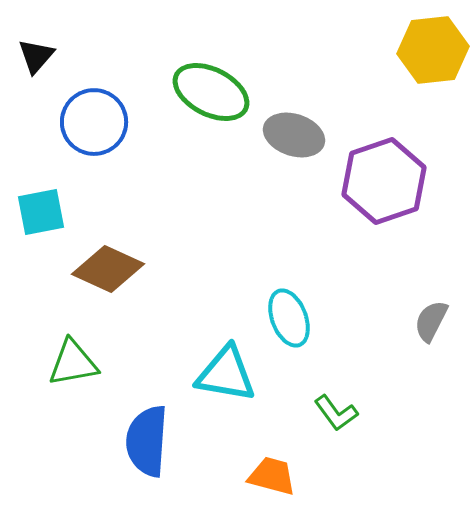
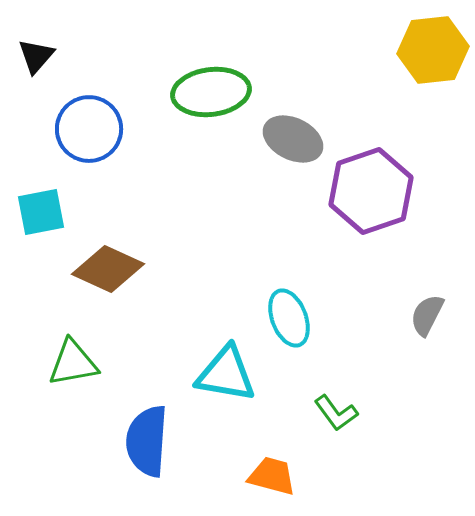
green ellipse: rotated 34 degrees counterclockwise
blue circle: moved 5 px left, 7 px down
gray ellipse: moved 1 px left, 4 px down; rotated 8 degrees clockwise
purple hexagon: moved 13 px left, 10 px down
gray semicircle: moved 4 px left, 6 px up
